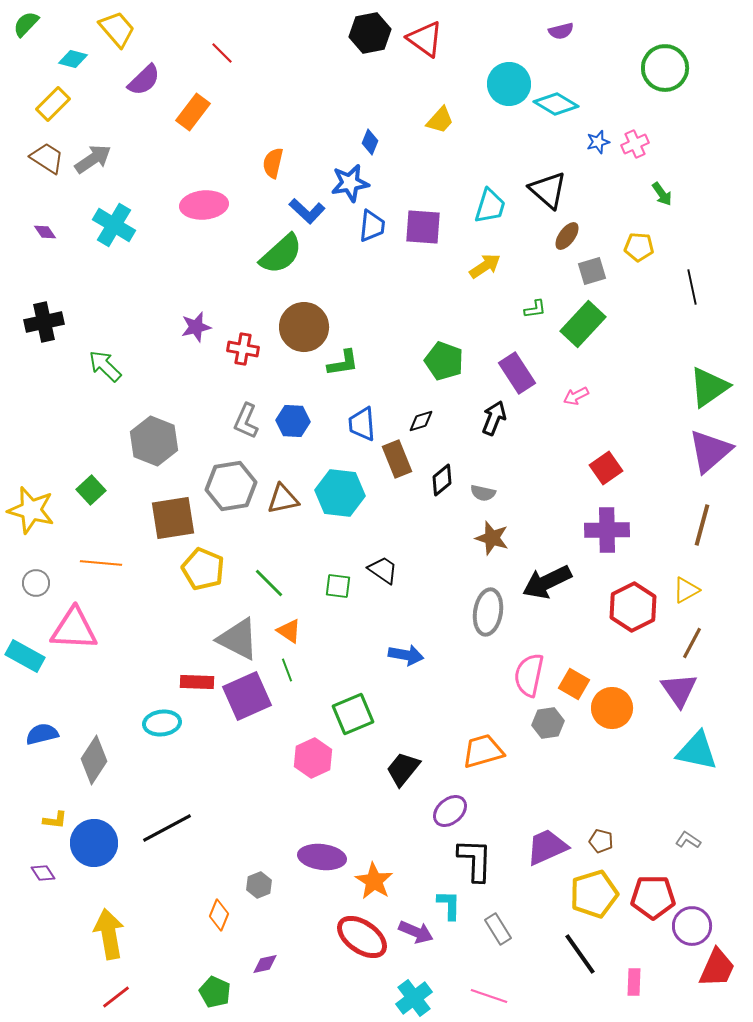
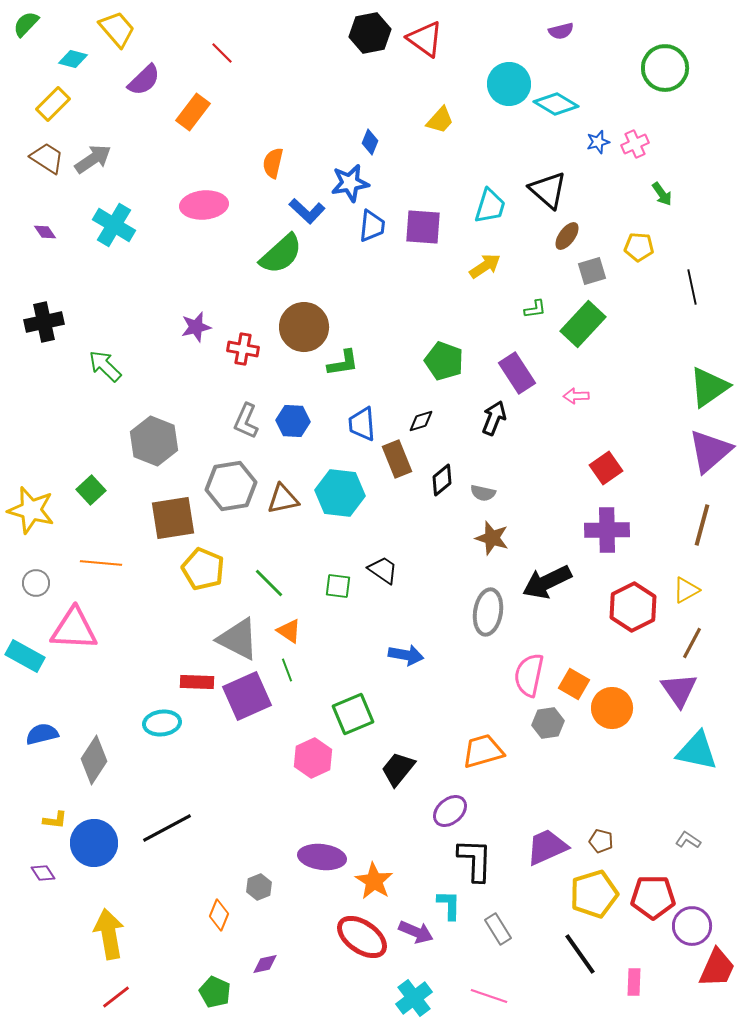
pink arrow at (576, 396): rotated 25 degrees clockwise
black trapezoid at (403, 769): moved 5 px left
gray hexagon at (259, 885): moved 2 px down
